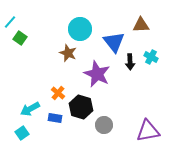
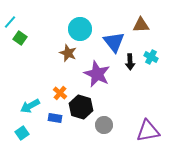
orange cross: moved 2 px right
cyan arrow: moved 3 px up
